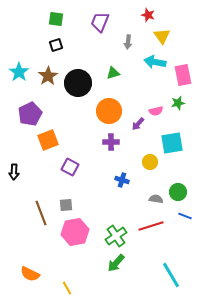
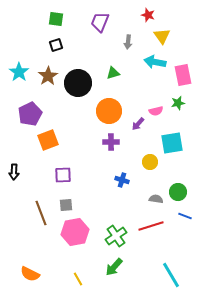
purple square: moved 7 px left, 8 px down; rotated 30 degrees counterclockwise
green arrow: moved 2 px left, 4 px down
yellow line: moved 11 px right, 9 px up
